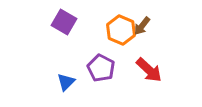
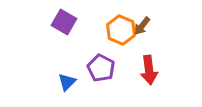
red arrow: rotated 40 degrees clockwise
blue triangle: moved 1 px right
